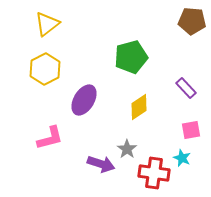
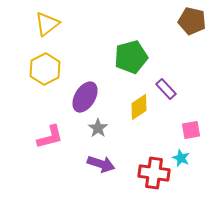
brown pentagon: rotated 8 degrees clockwise
purple rectangle: moved 20 px left, 1 px down
purple ellipse: moved 1 px right, 3 px up
pink L-shape: moved 1 px up
gray star: moved 29 px left, 21 px up
cyan star: moved 1 px left
